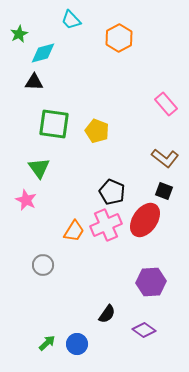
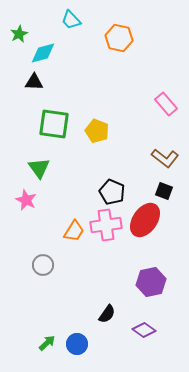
orange hexagon: rotated 20 degrees counterclockwise
pink cross: rotated 16 degrees clockwise
purple hexagon: rotated 8 degrees counterclockwise
